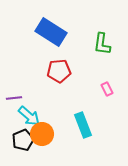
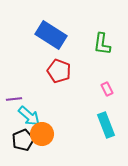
blue rectangle: moved 3 px down
red pentagon: rotated 25 degrees clockwise
purple line: moved 1 px down
cyan rectangle: moved 23 px right
